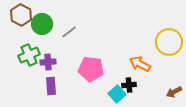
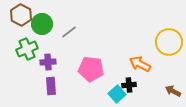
green cross: moved 2 px left, 6 px up
brown arrow: moved 1 px left, 1 px up; rotated 56 degrees clockwise
